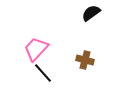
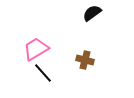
black semicircle: moved 1 px right
pink trapezoid: rotated 16 degrees clockwise
